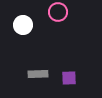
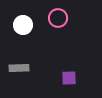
pink circle: moved 6 px down
gray rectangle: moved 19 px left, 6 px up
